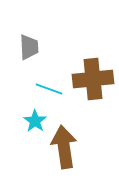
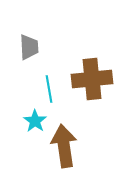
brown cross: moved 1 px left
cyan line: rotated 60 degrees clockwise
brown arrow: moved 1 px up
